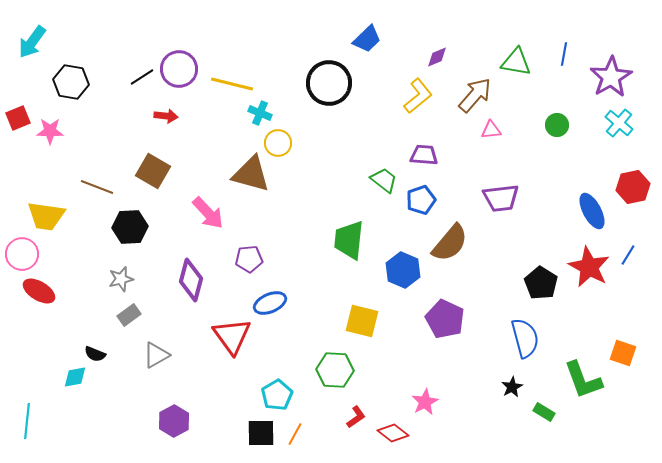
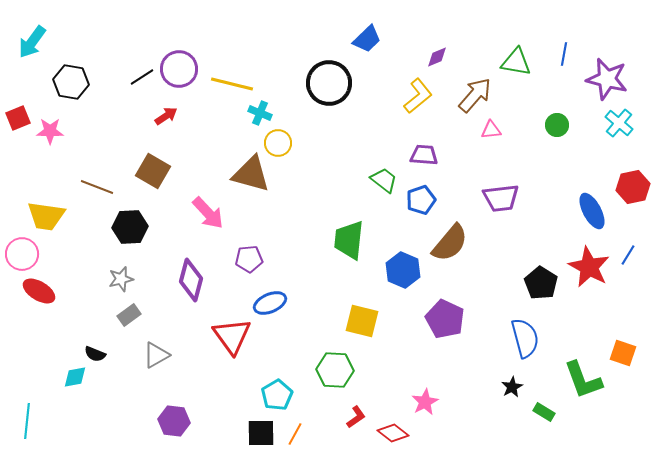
purple star at (611, 77): moved 4 px left, 2 px down; rotated 27 degrees counterclockwise
red arrow at (166, 116): rotated 40 degrees counterclockwise
purple hexagon at (174, 421): rotated 24 degrees counterclockwise
